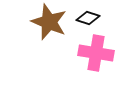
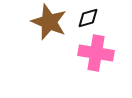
black diamond: rotated 35 degrees counterclockwise
